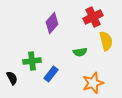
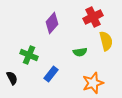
green cross: moved 3 px left, 6 px up; rotated 30 degrees clockwise
